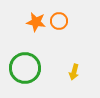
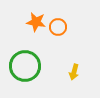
orange circle: moved 1 px left, 6 px down
green circle: moved 2 px up
